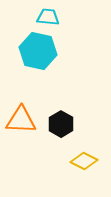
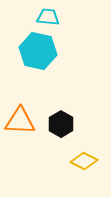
orange triangle: moved 1 px left, 1 px down
